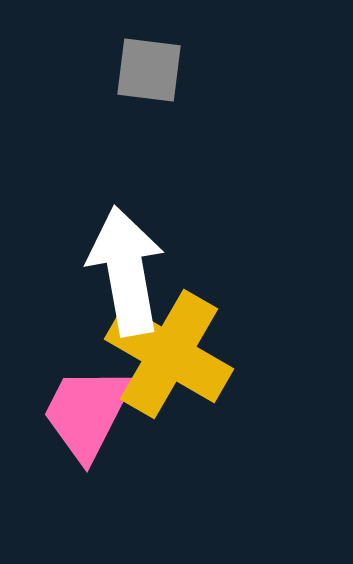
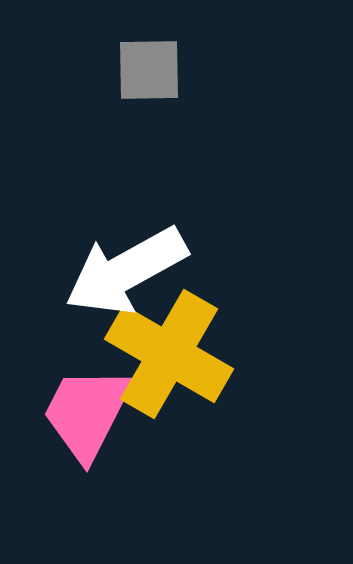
gray square: rotated 8 degrees counterclockwise
white arrow: rotated 109 degrees counterclockwise
